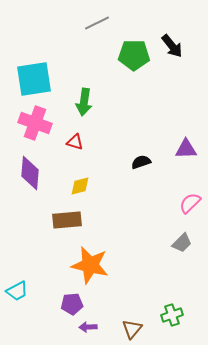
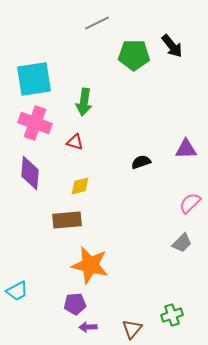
purple pentagon: moved 3 px right
